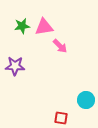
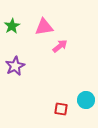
green star: moved 10 px left; rotated 21 degrees counterclockwise
pink arrow: rotated 84 degrees counterclockwise
purple star: rotated 30 degrees counterclockwise
red square: moved 9 px up
